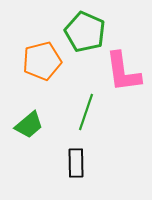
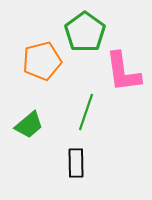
green pentagon: rotated 12 degrees clockwise
